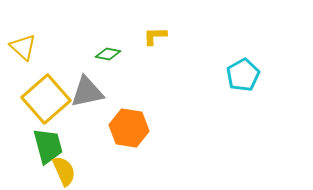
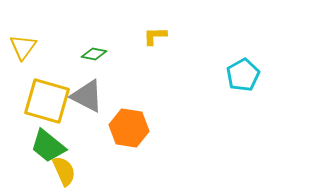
yellow triangle: rotated 24 degrees clockwise
green diamond: moved 14 px left
gray triangle: moved 4 px down; rotated 39 degrees clockwise
yellow square: moved 1 px right, 2 px down; rotated 33 degrees counterclockwise
green trapezoid: rotated 144 degrees clockwise
